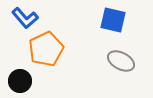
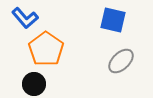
orange pentagon: rotated 12 degrees counterclockwise
gray ellipse: rotated 72 degrees counterclockwise
black circle: moved 14 px right, 3 px down
